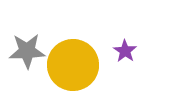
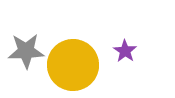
gray star: moved 1 px left
